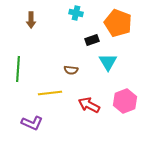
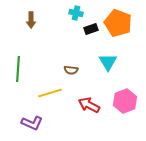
black rectangle: moved 1 px left, 11 px up
yellow line: rotated 10 degrees counterclockwise
